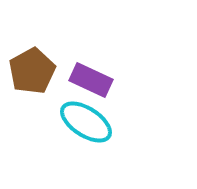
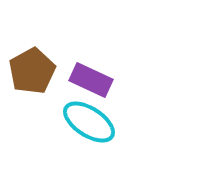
cyan ellipse: moved 3 px right
